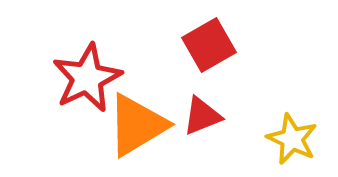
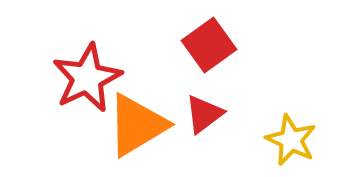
red square: rotated 6 degrees counterclockwise
red triangle: moved 2 px right, 2 px up; rotated 15 degrees counterclockwise
yellow star: moved 1 px left, 1 px down
